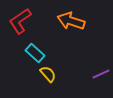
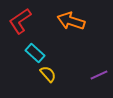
purple line: moved 2 px left, 1 px down
